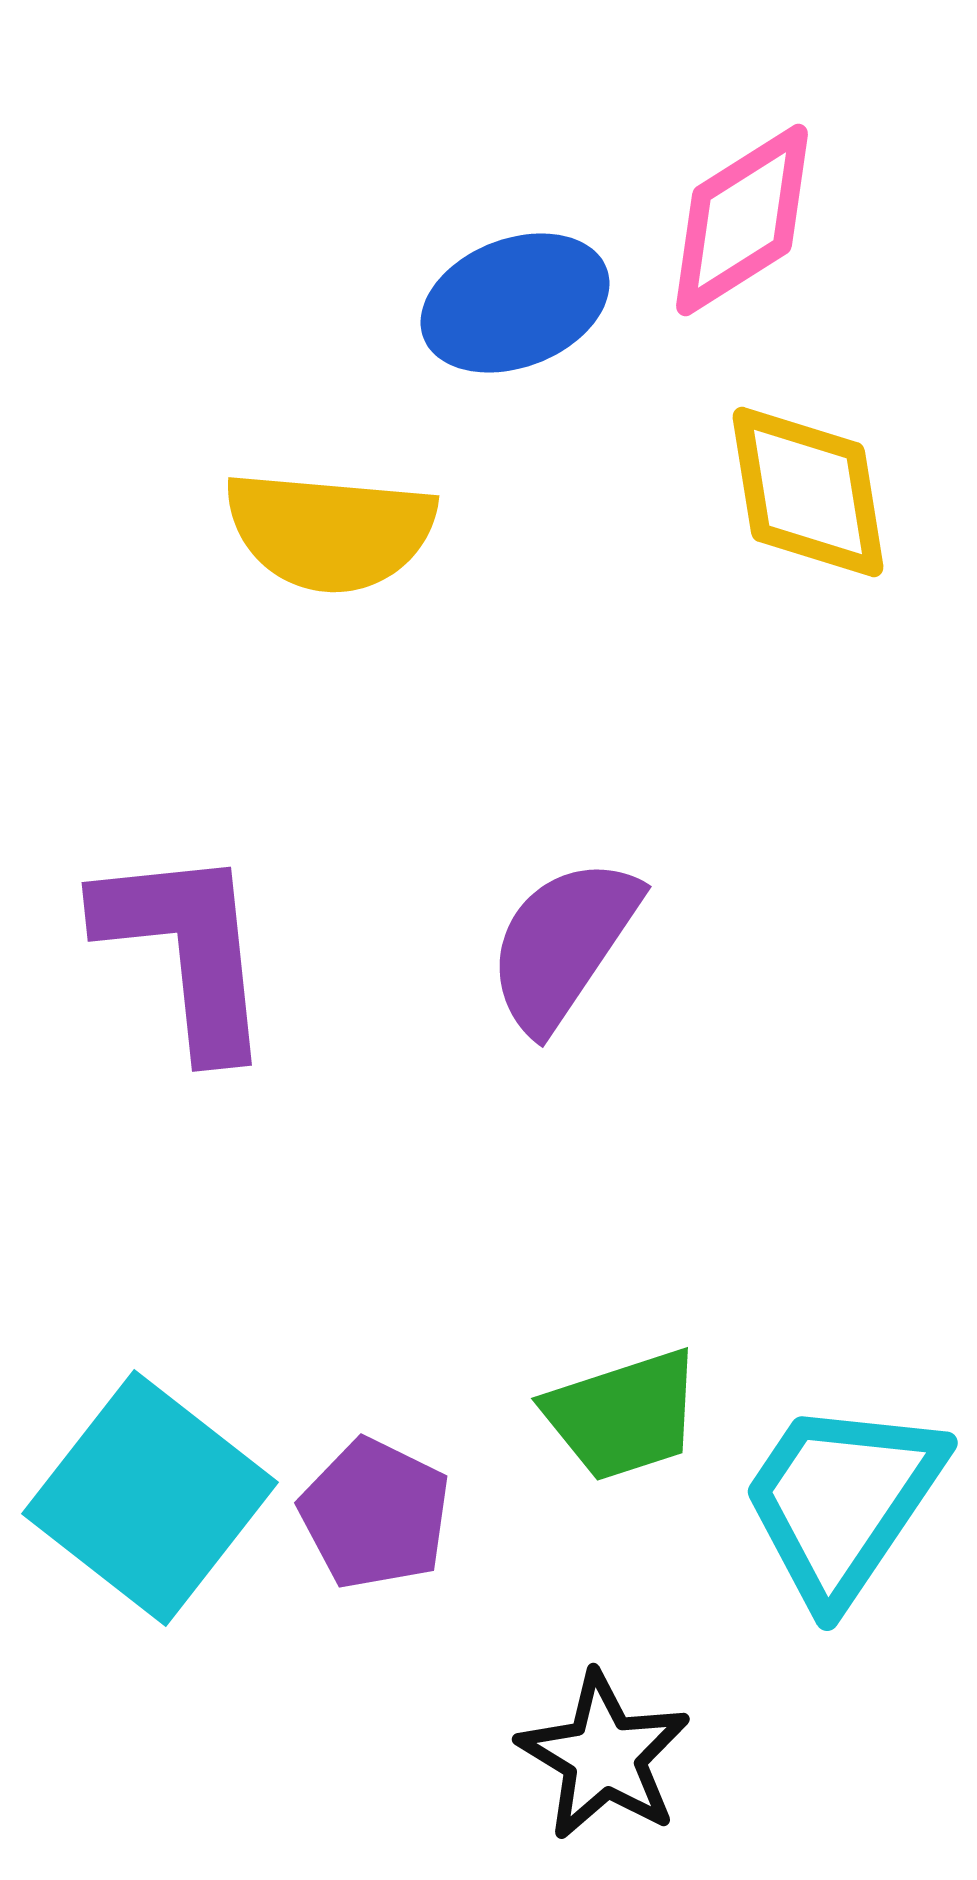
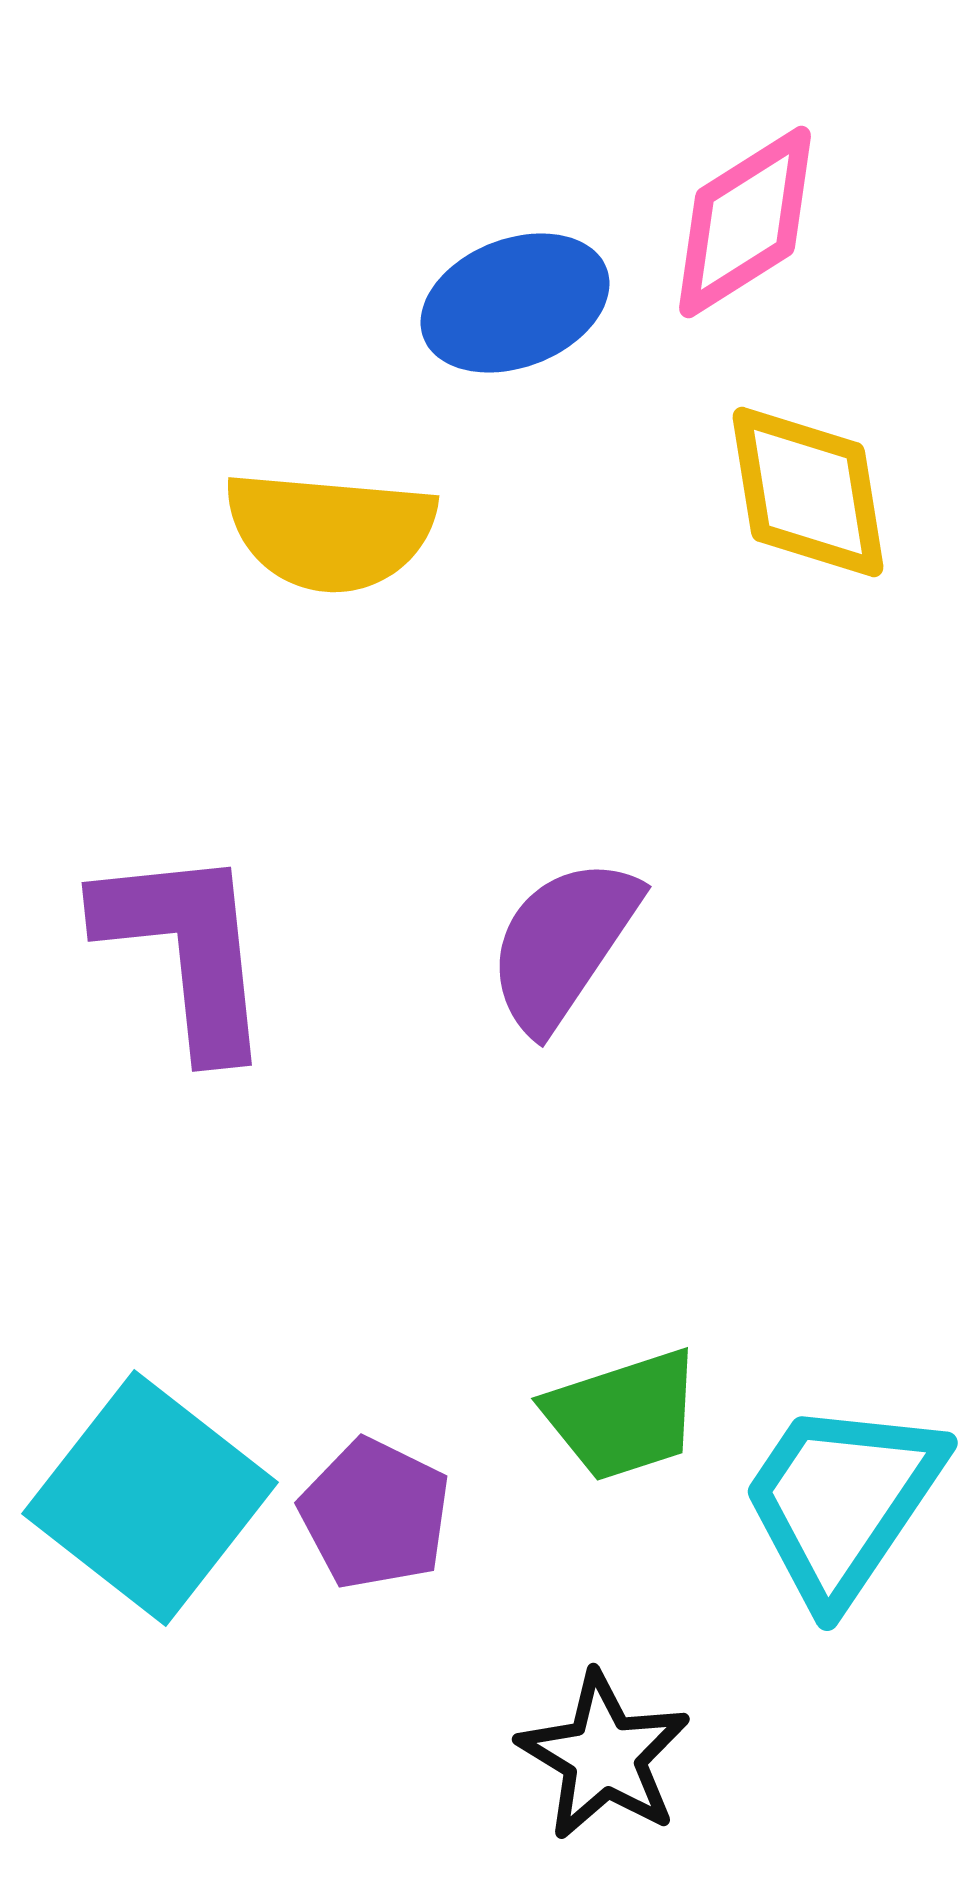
pink diamond: moved 3 px right, 2 px down
